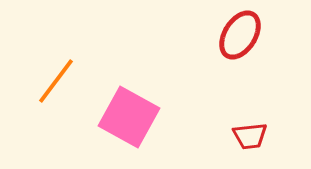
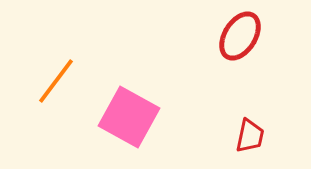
red ellipse: moved 1 px down
red trapezoid: rotated 72 degrees counterclockwise
